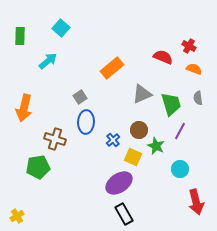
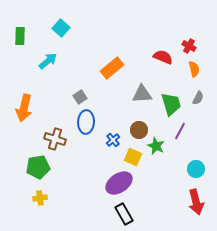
orange semicircle: rotated 56 degrees clockwise
gray triangle: rotated 20 degrees clockwise
gray semicircle: rotated 144 degrees counterclockwise
cyan circle: moved 16 px right
yellow cross: moved 23 px right, 18 px up; rotated 24 degrees clockwise
